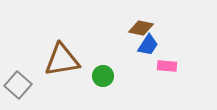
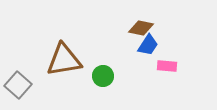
brown triangle: moved 2 px right
